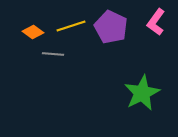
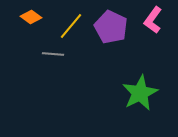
pink L-shape: moved 3 px left, 2 px up
yellow line: rotated 32 degrees counterclockwise
orange diamond: moved 2 px left, 15 px up
green star: moved 2 px left
